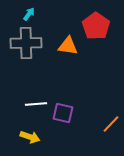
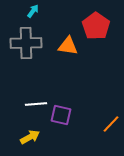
cyan arrow: moved 4 px right, 3 px up
purple square: moved 2 px left, 2 px down
yellow arrow: rotated 48 degrees counterclockwise
